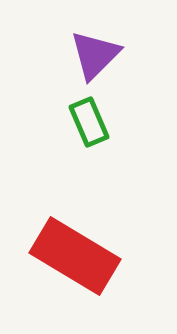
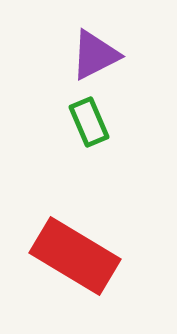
purple triangle: rotated 18 degrees clockwise
